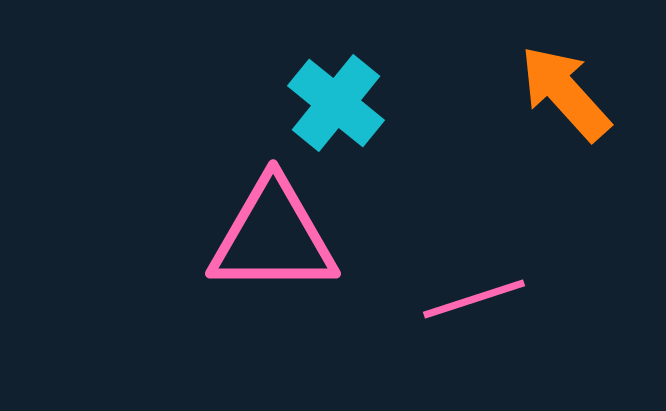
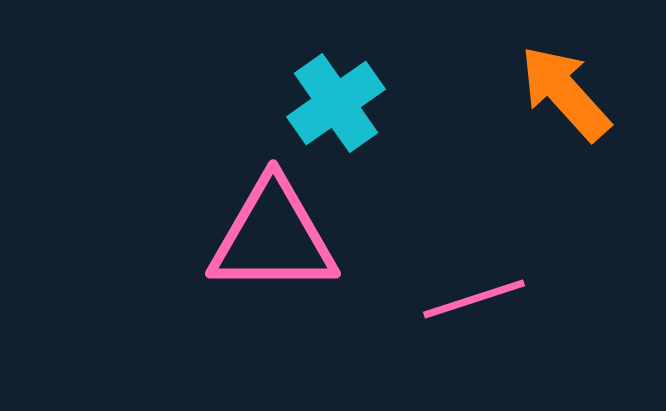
cyan cross: rotated 16 degrees clockwise
